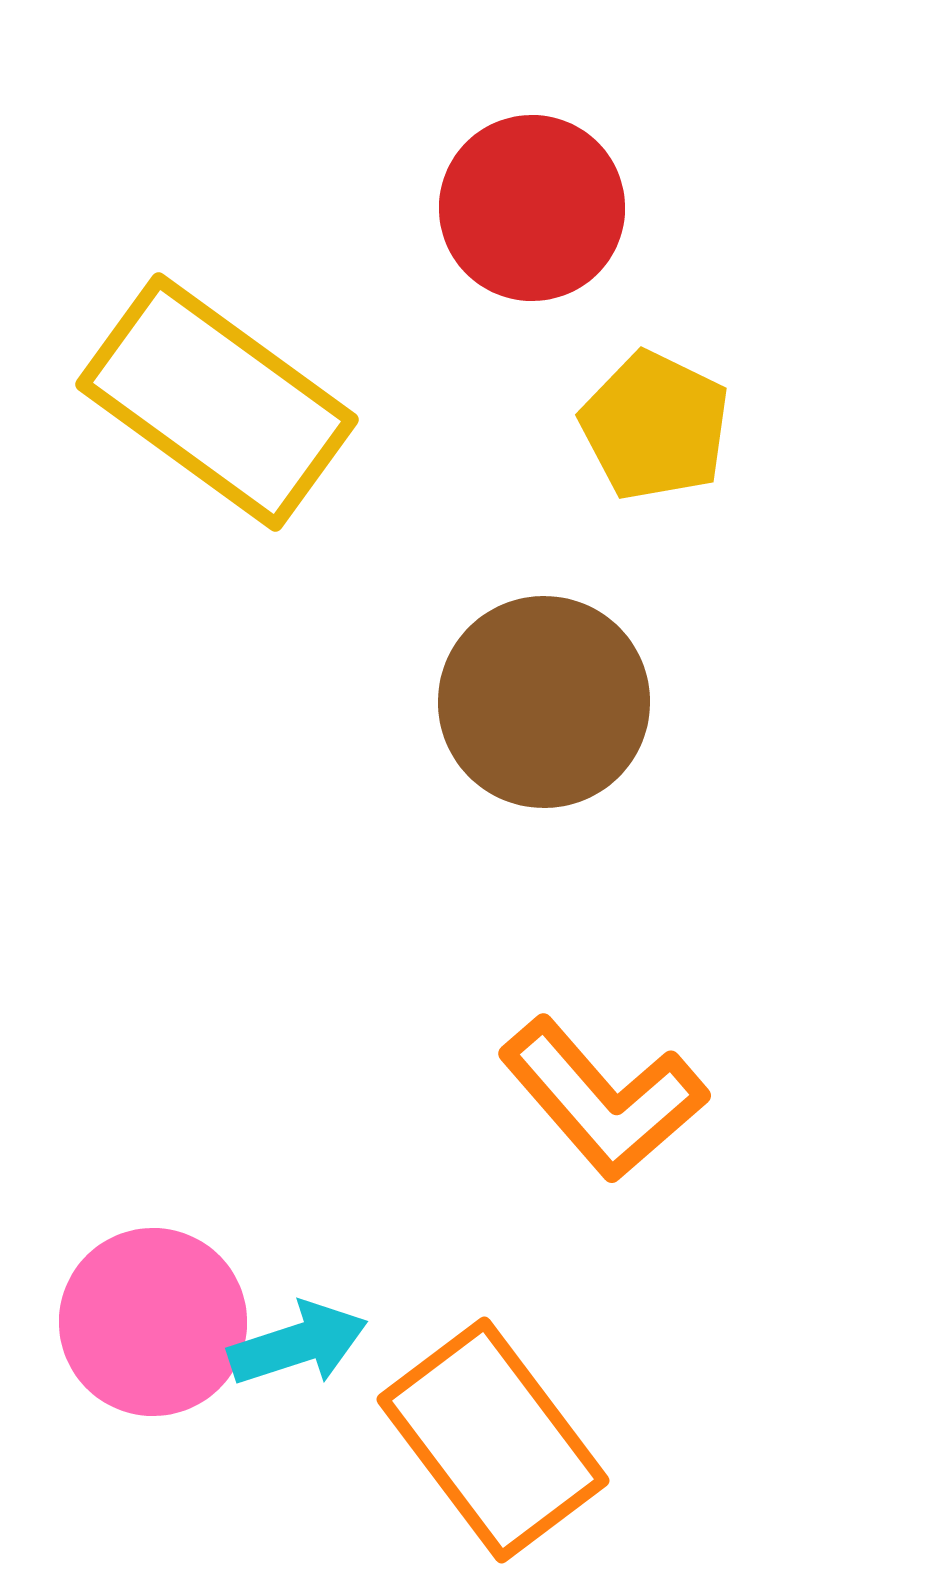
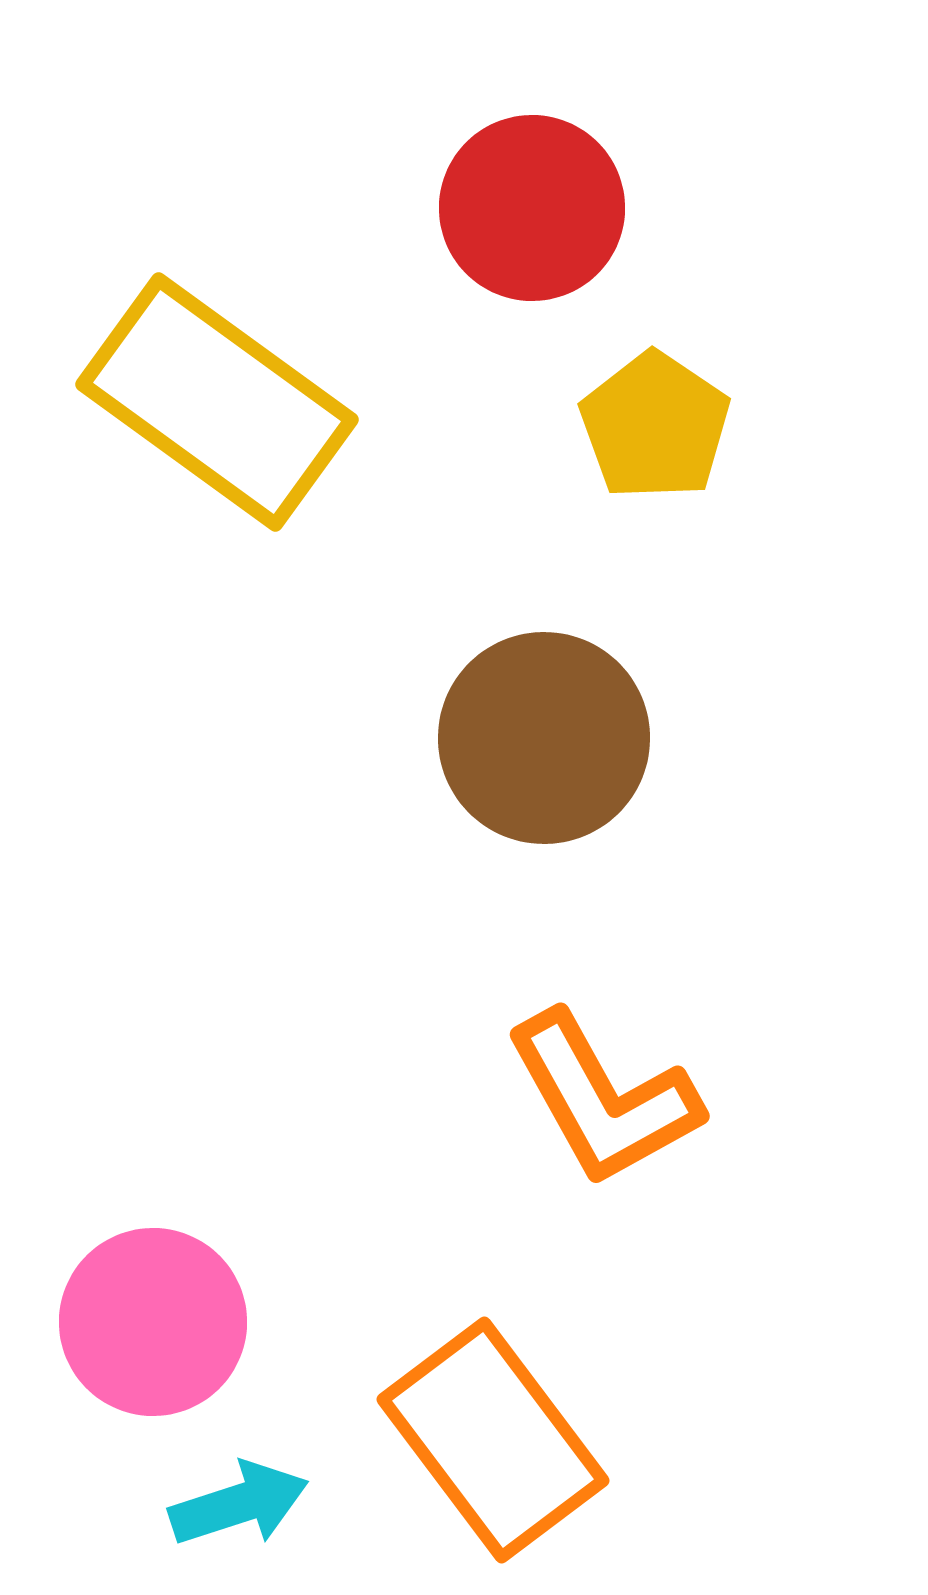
yellow pentagon: rotated 8 degrees clockwise
brown circle: moved 36 px down
orange L-shape: rotated 12 degrees clockwise
cyan arrow: moved 59 px left, 160 px down
